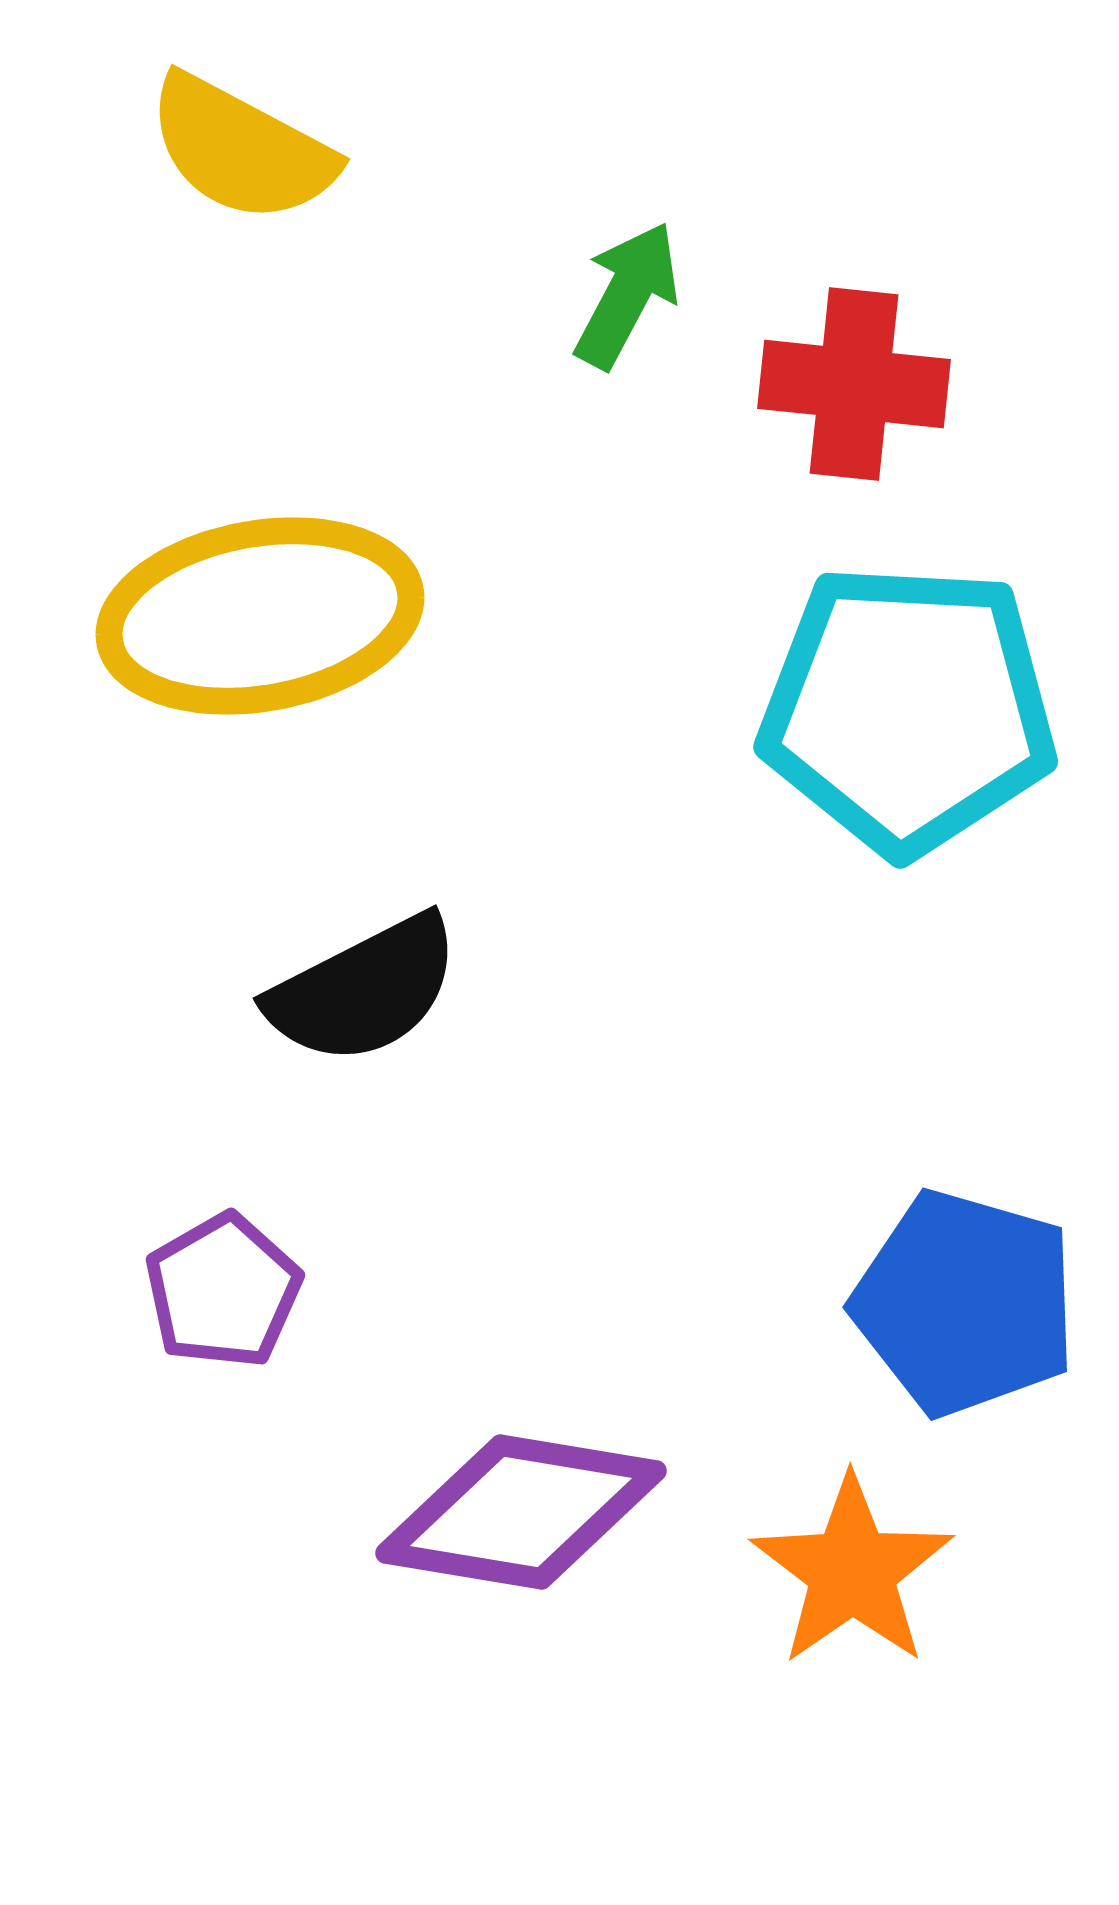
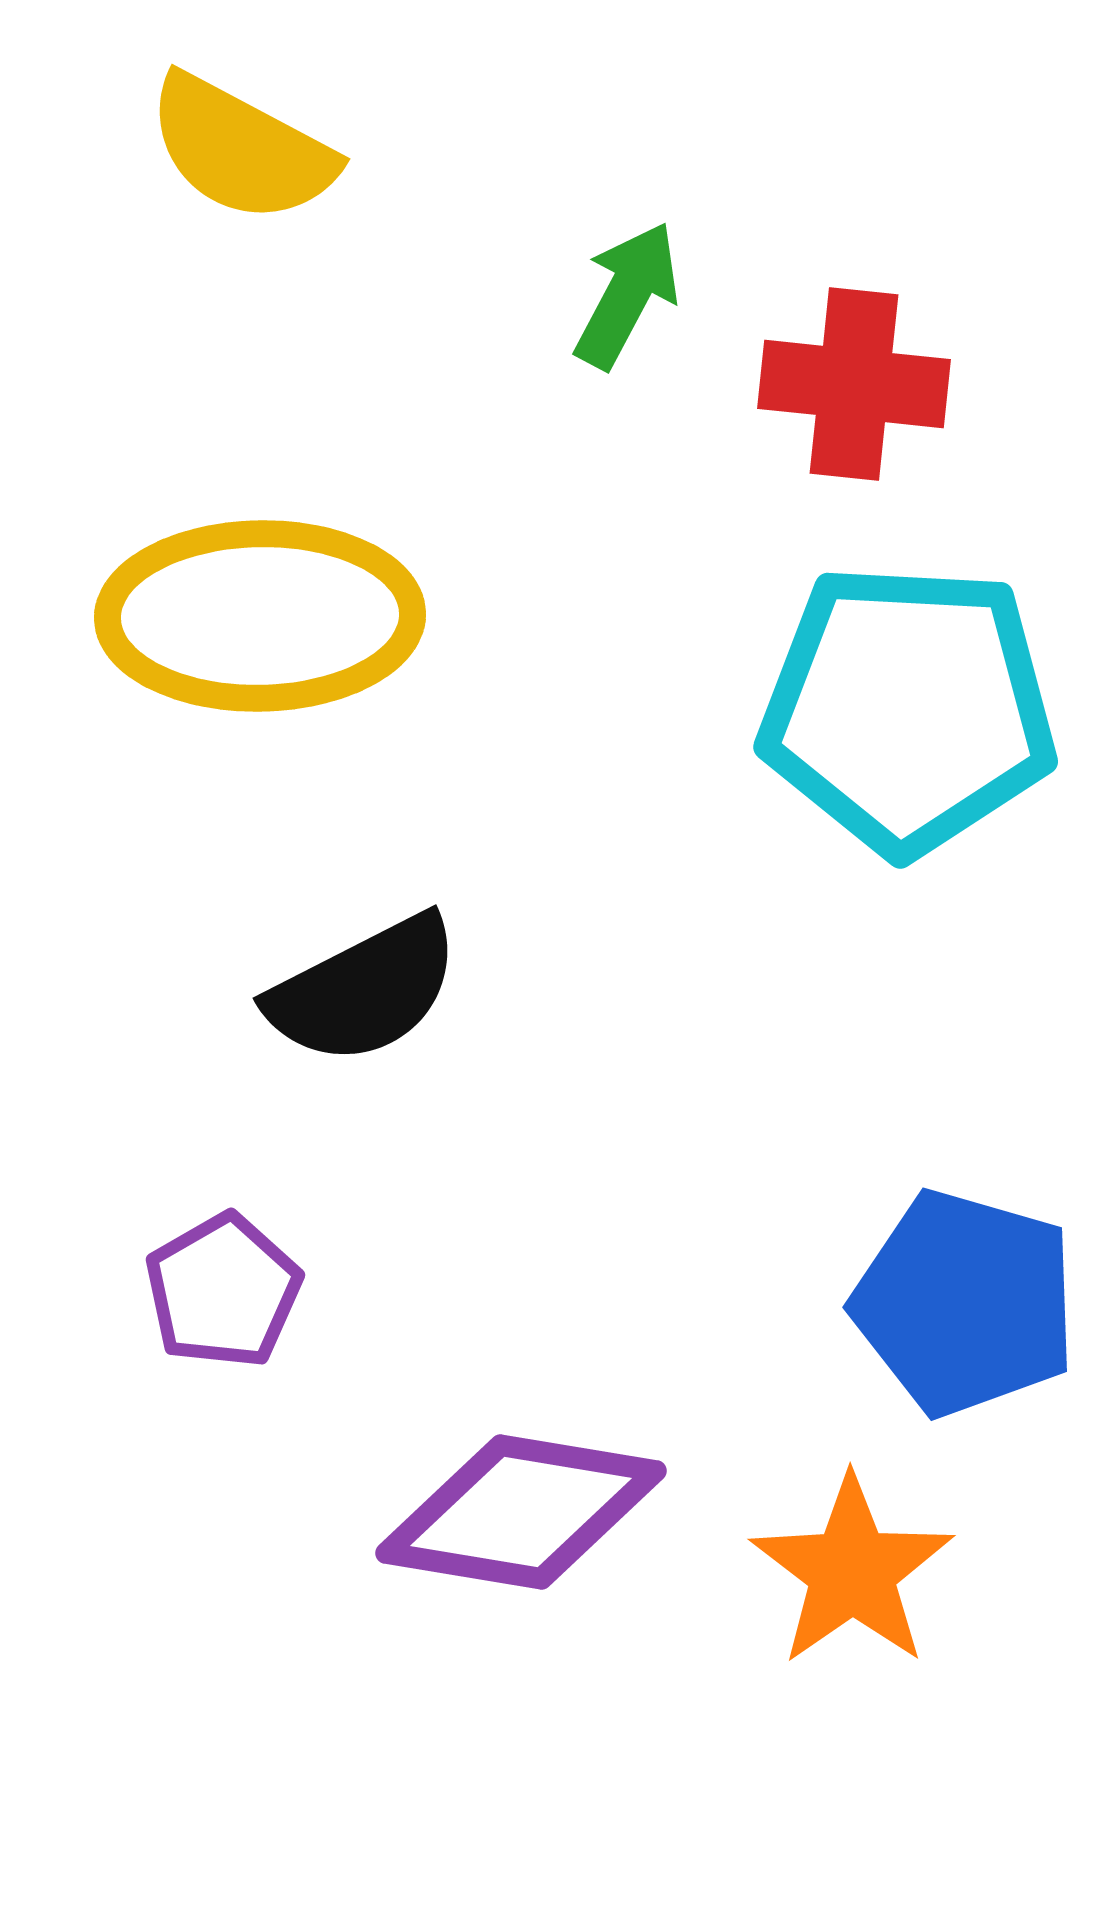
yellow ellipse: rotated 9 degrees clockwise
